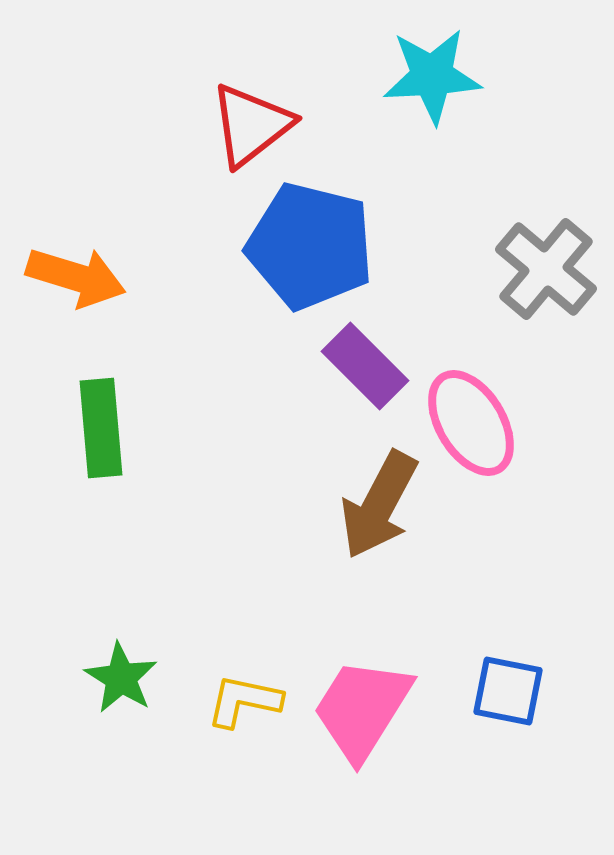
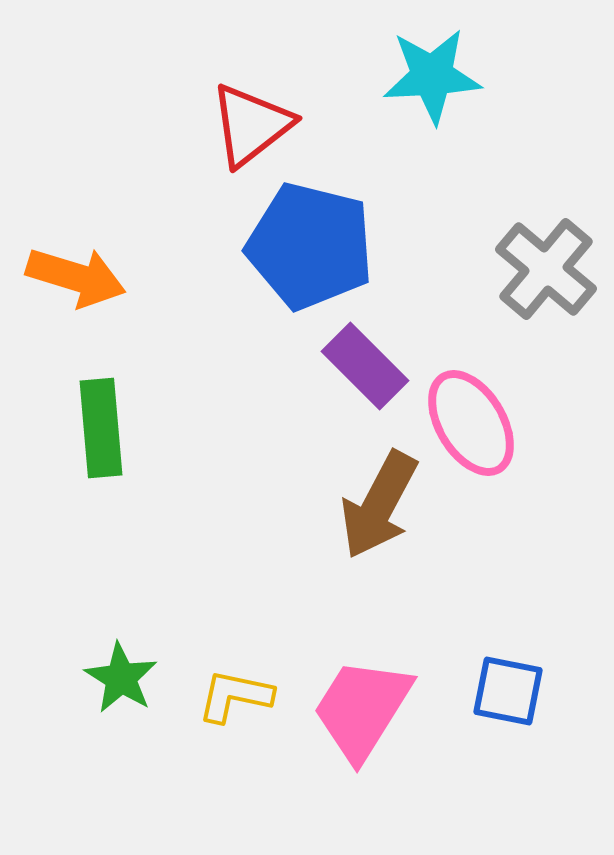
yellow L-shape: moved 9 px left, 5 px up
